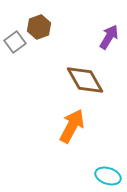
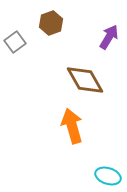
brown hexagon: moved 12 px right, 4 px up
orange arrow: rotated 44 degrees counterclockwise
